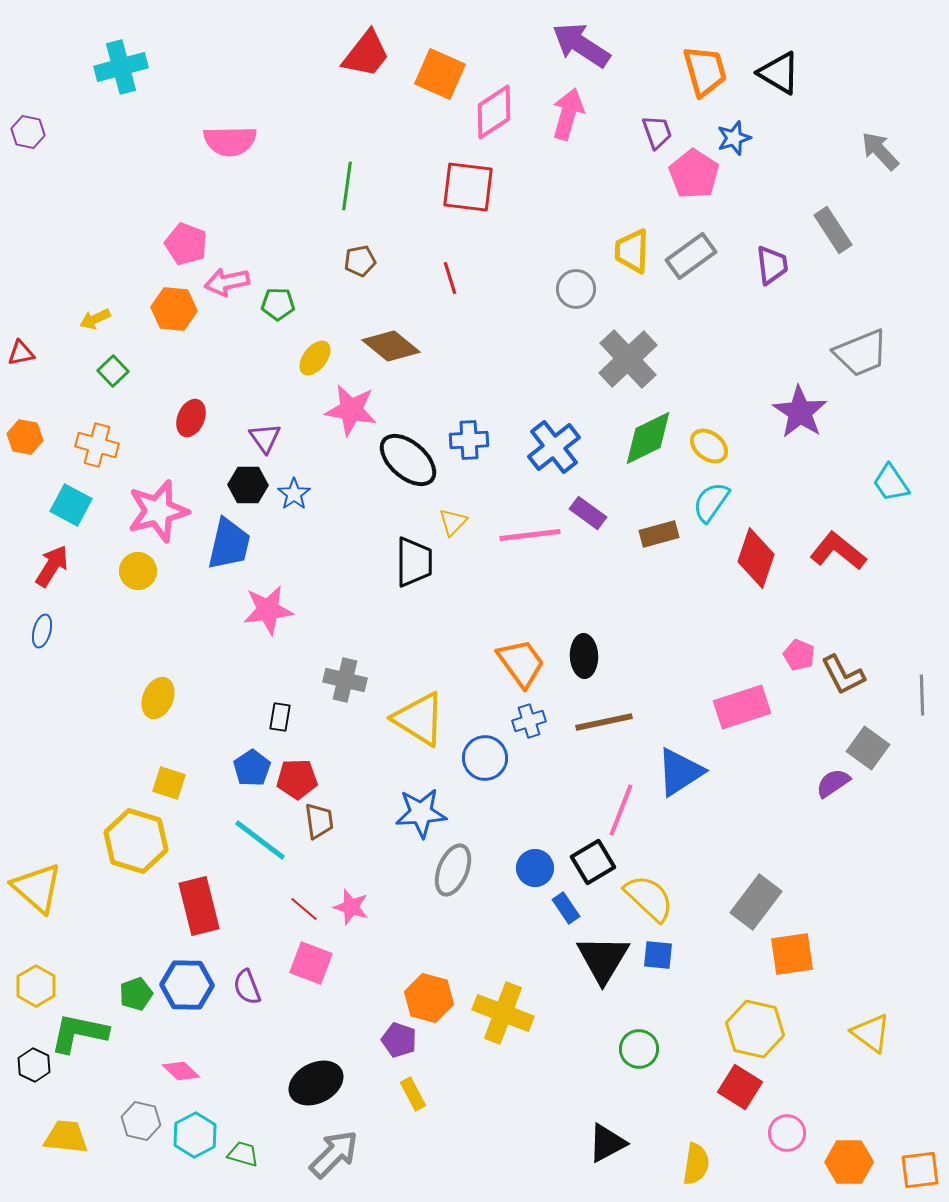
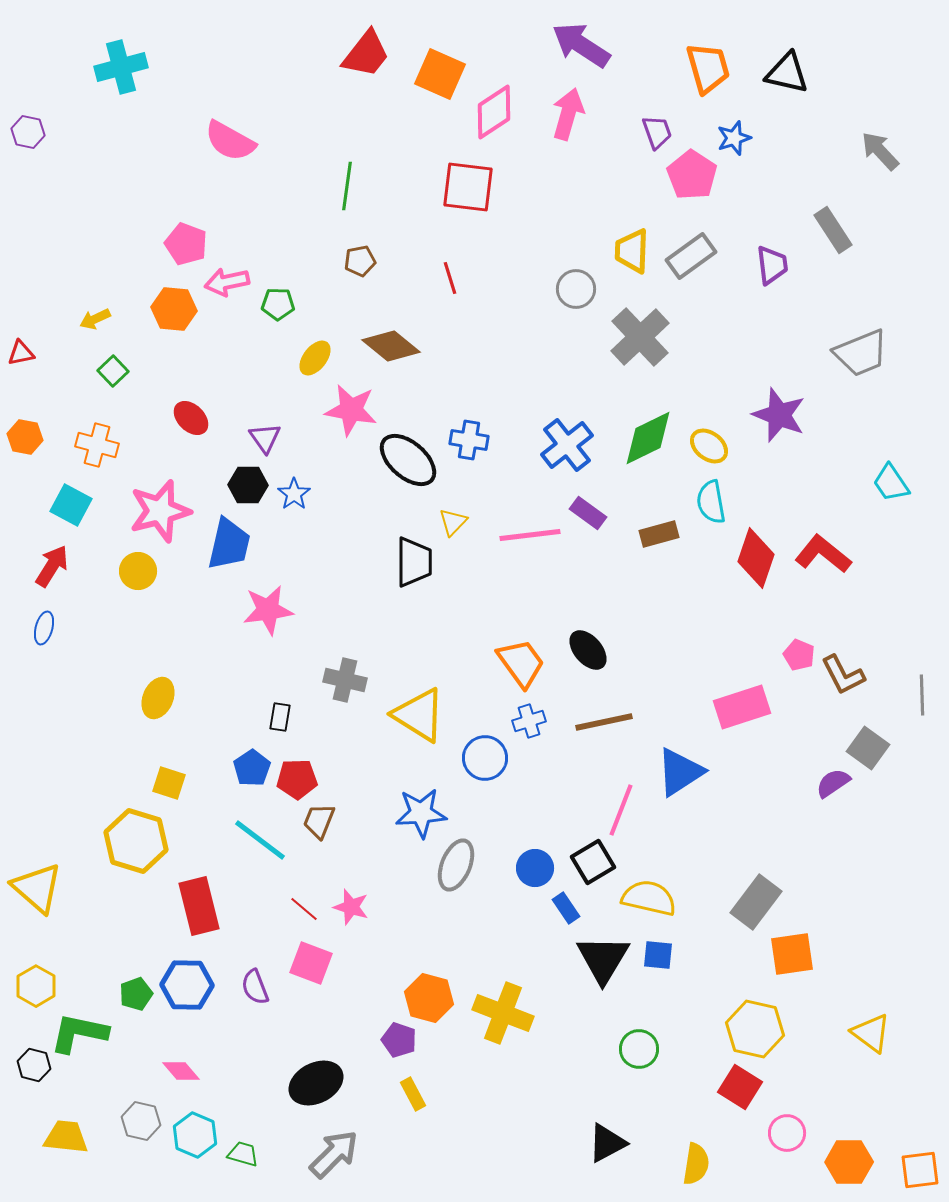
orange trapezoid at (705, 71): moved 3 px right, 3 px up
black triangle at (779, 73): moved 8 px right; rotated 18 degrees counterclockwise
pink semicircle at (230, 141): rotated 30 degrees clockwise
pink pentagon at (694, 174): moved 2 px left, 1 px down
gray cross at (628, 359): moved 12 px right, 22 px up
purple star at (800, 412): moved 21 px left, 3 px down; rotated 12 degrees counterclockwise
red ellipse at (191, 418): rotated 69 degrees counterclockwise
blue cross at (469, 440): rotated 12 degrees clockwise
blue cross at (554, 447): moved 13 px right, 2 px up
cyan semicircle at (711, 502): rotated 45 degrees counterclockwise
pink star at (158, 511): moved 2 px right
red L-shape at (838, 551): moved 15 px left, 3 px down
blue ellipse at (42, 631): moved 2 px right, 3 px up
black ellipse at (584, 656): moved 4 px right, 6 px up; rotated 39 degrees counterclockwise
yellow triangle at (419, 719): moved 4 px up
brown trapezoid at (319, 821): rotated 150 degrees counterclockwise
gray ellipse at (453, 870): moved 3 px right, 5 px up
yellow semicircle at (649, 898): rotated 30 degrees counterclockwise
purple semicircle at (247, 987): moved 8 px right
black hexagon at (34, 1065): rotated 12 degrees counterclockwise
pink diamond at (181, 1071): rotated 6 degrees clockwise
cyan hexagon at (195, 1135): rotated 9 degrees counterclockwise
